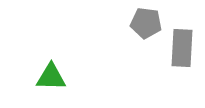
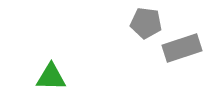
gray rectangle: rotated 69 degrees clockwise
